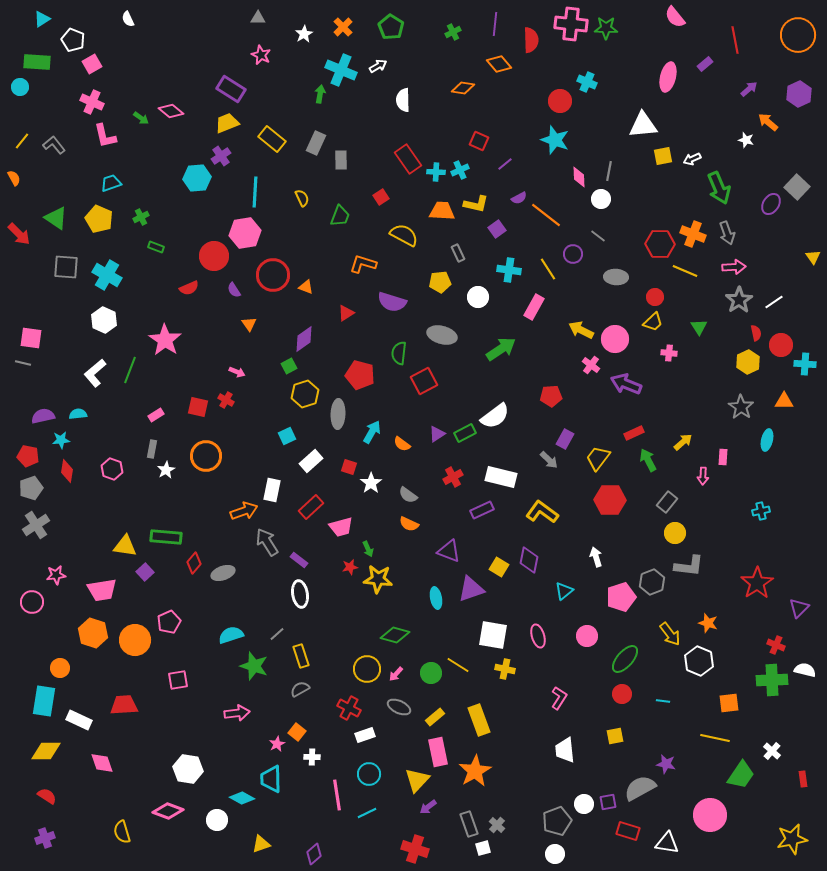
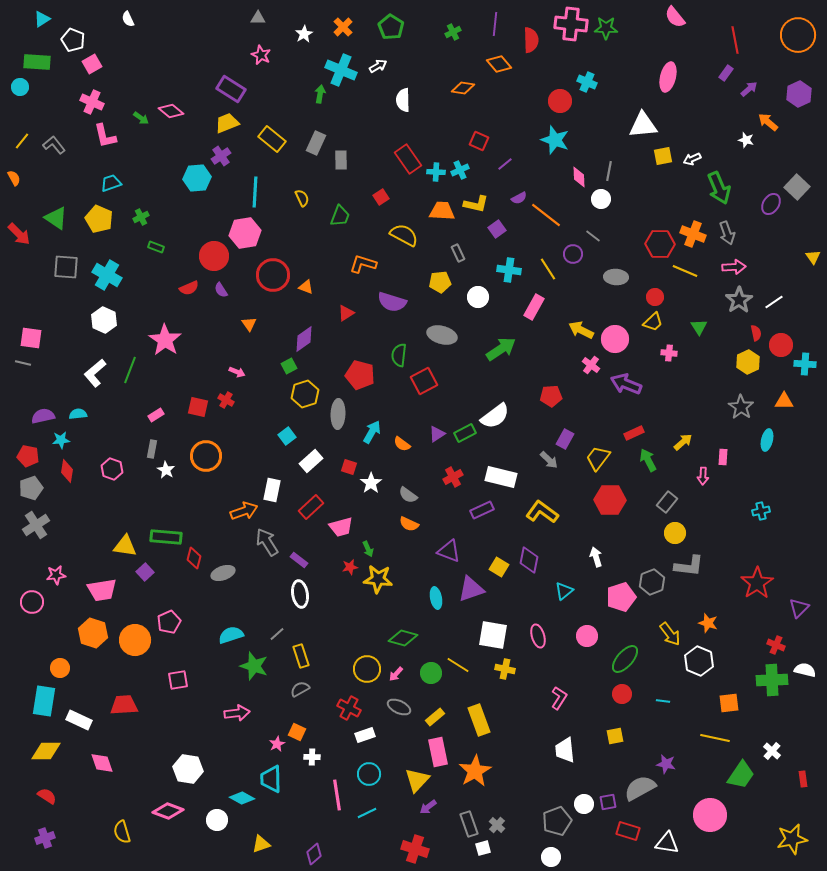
purple rectangle at (705, 64): moved 21 px right, 9 px down; rotated 14 degrees counterclockwise
gray line at (598, 236): moved 5 px left
purple semicircle at (234, 290): moved 13 px left
green semicircle at (399, 353): moved 2 px down
cyan square at (287, 436): rotated 12 degrees counterclockwise
white star at (166, 470): rotated 12 degrees counterclockwise
red diamond at (194, 563): moved 5 px up; rotated 25 degrees counterclockwise
green diamond at (395, 635): moved 8 px right, 3 px down
orange square at (297, 732): rotated 12 degrees counterclockwise
white circle at (555, 854): moved 4 px left, 3 px down
